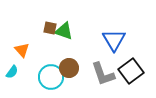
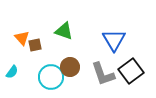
brown square: moved 15 px left, 17 px down; rotated 24 degrees counterclockwise
orange triangle: moved 12 px up
brown circle: moved 1 px right, 1 px up
